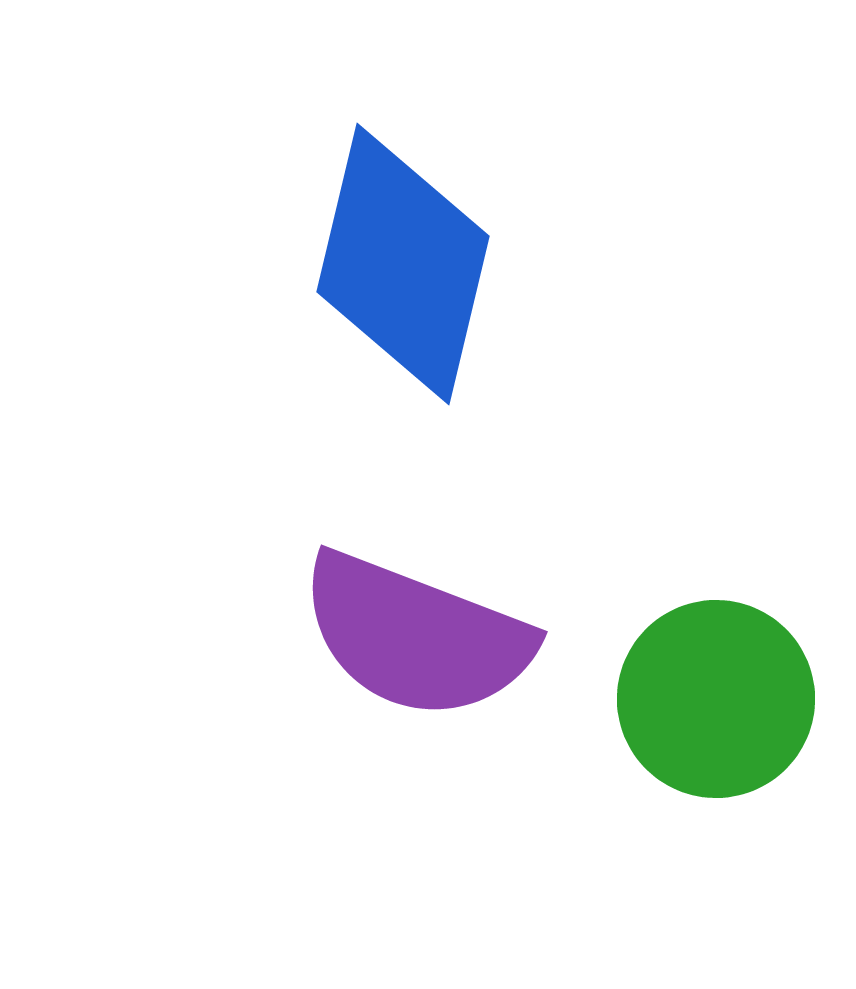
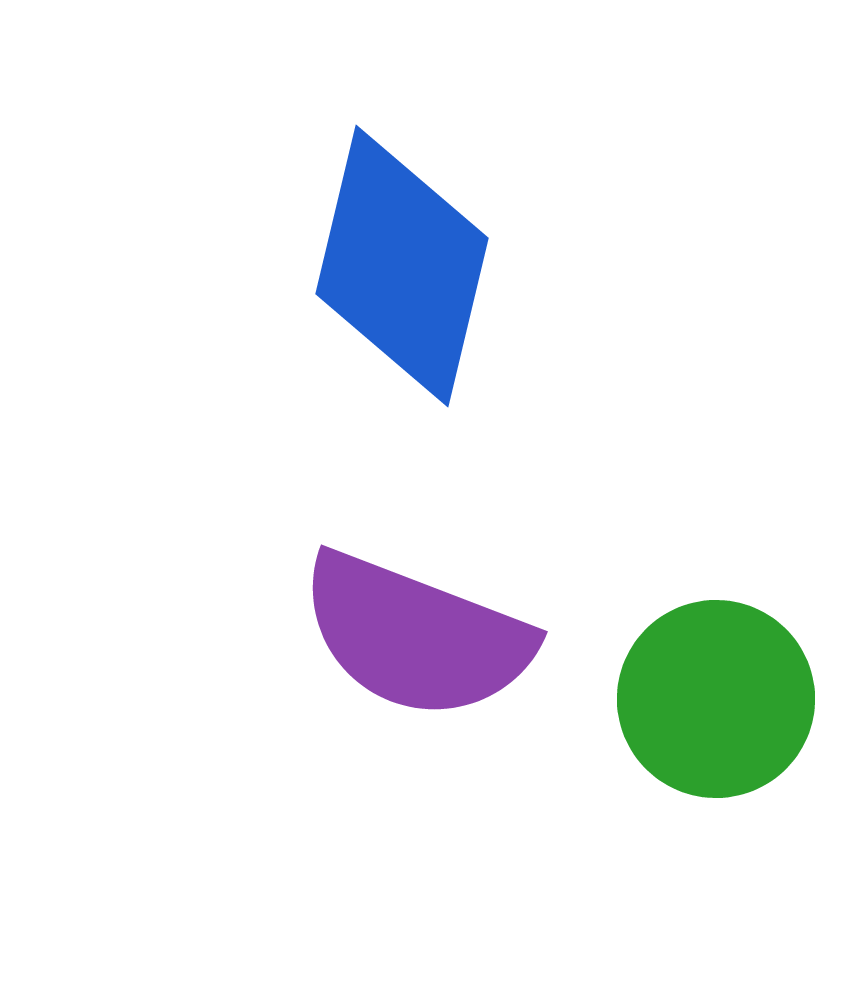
blue diamond: moved 1 px left, 2 px down
